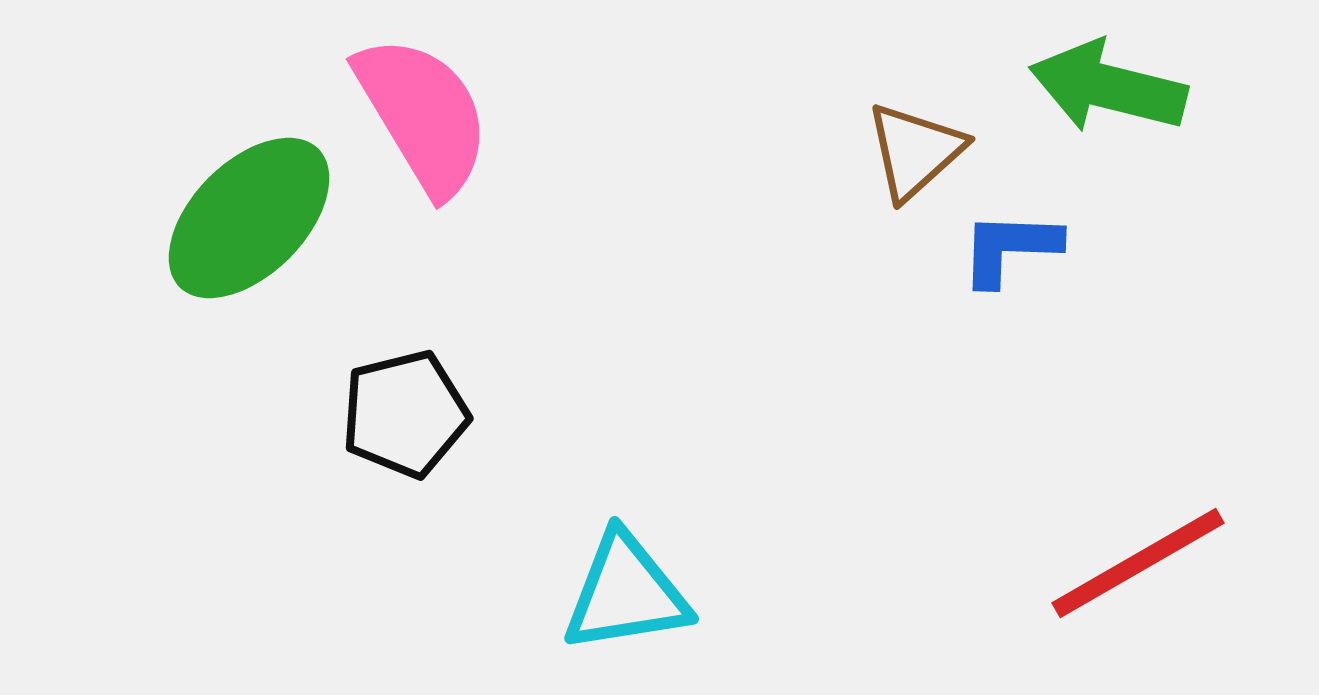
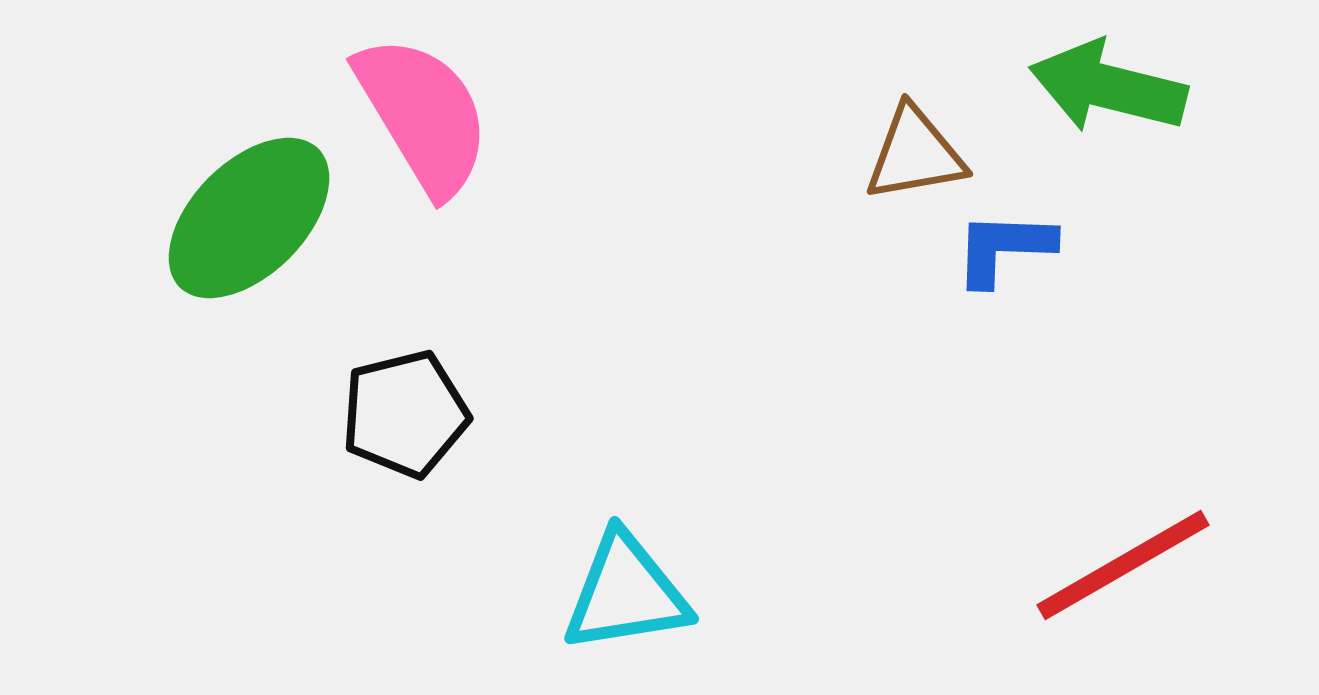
brown triangle: moved 3 px down; rotated 32 degrees clockwise
blue L-shape: moved 6 px left
red line: moved 15 px left, 2 px down
